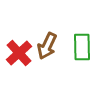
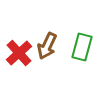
green rectangle: rotated 16 degrees clockwise
